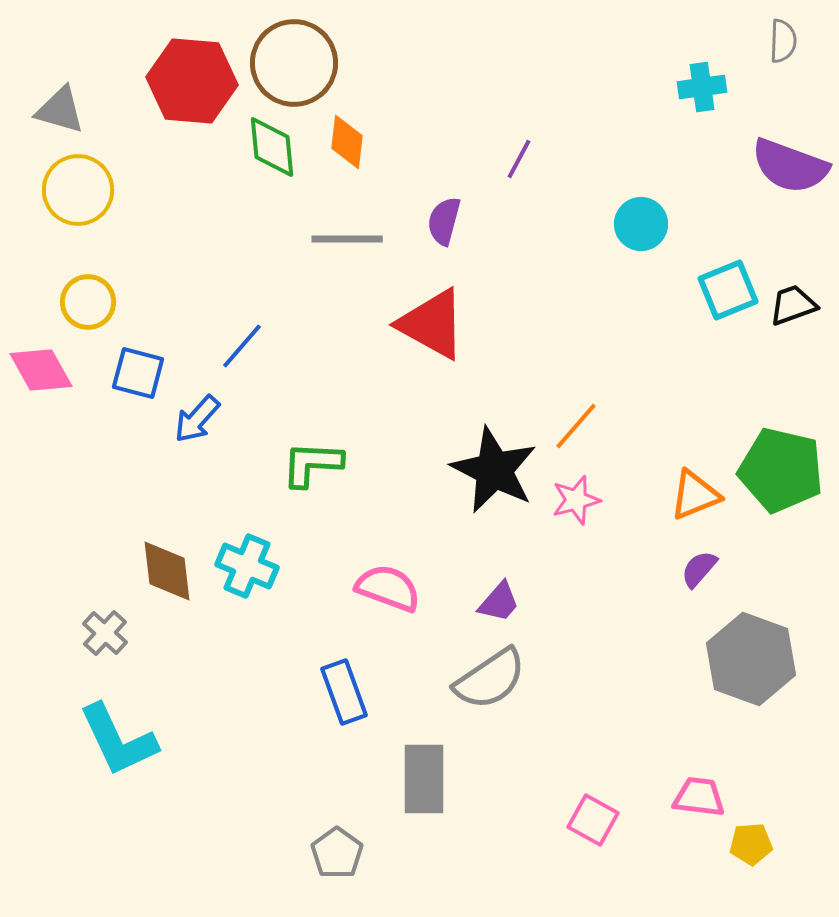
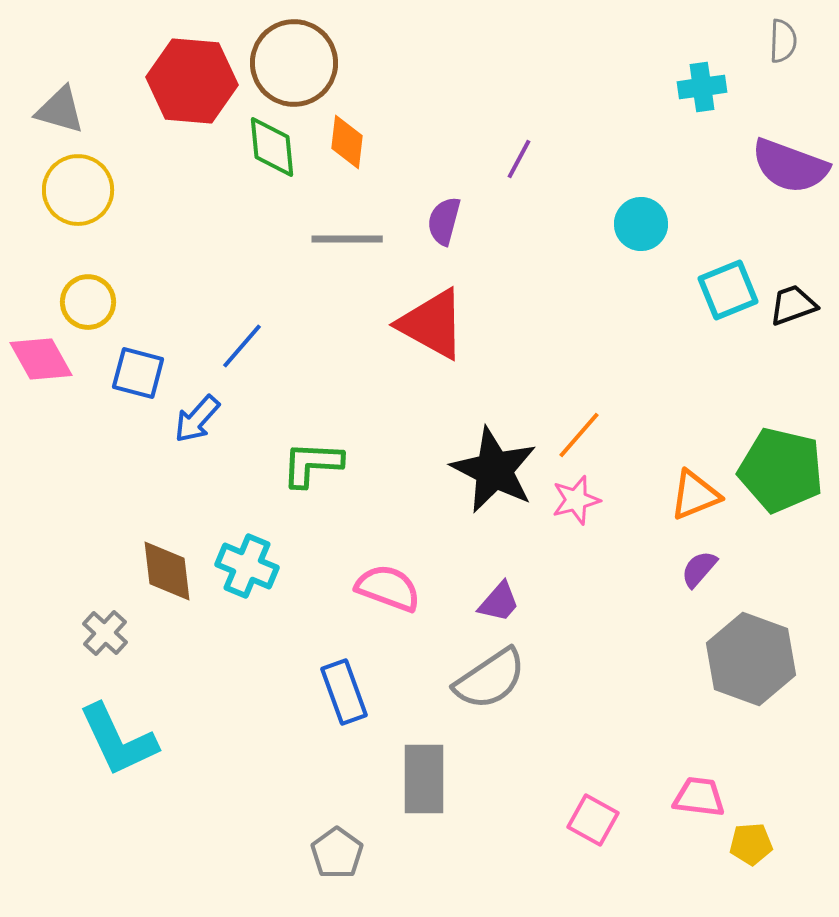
pink diamond at (41, 370): moved 11 px up
orange line at (576, 426): moved 3 px right, 9 px down
